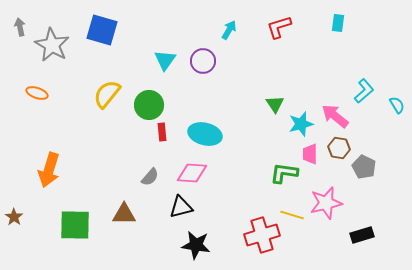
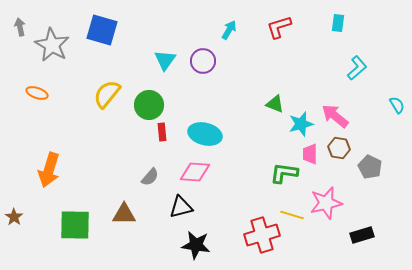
cyan L-shape: moved 7 px left, 23 px up
green triangle: rotated 36 degrees counterclockwise
gray pentagon: moved 6 px right
pink diamond: moved 3 px right, 1 px up
